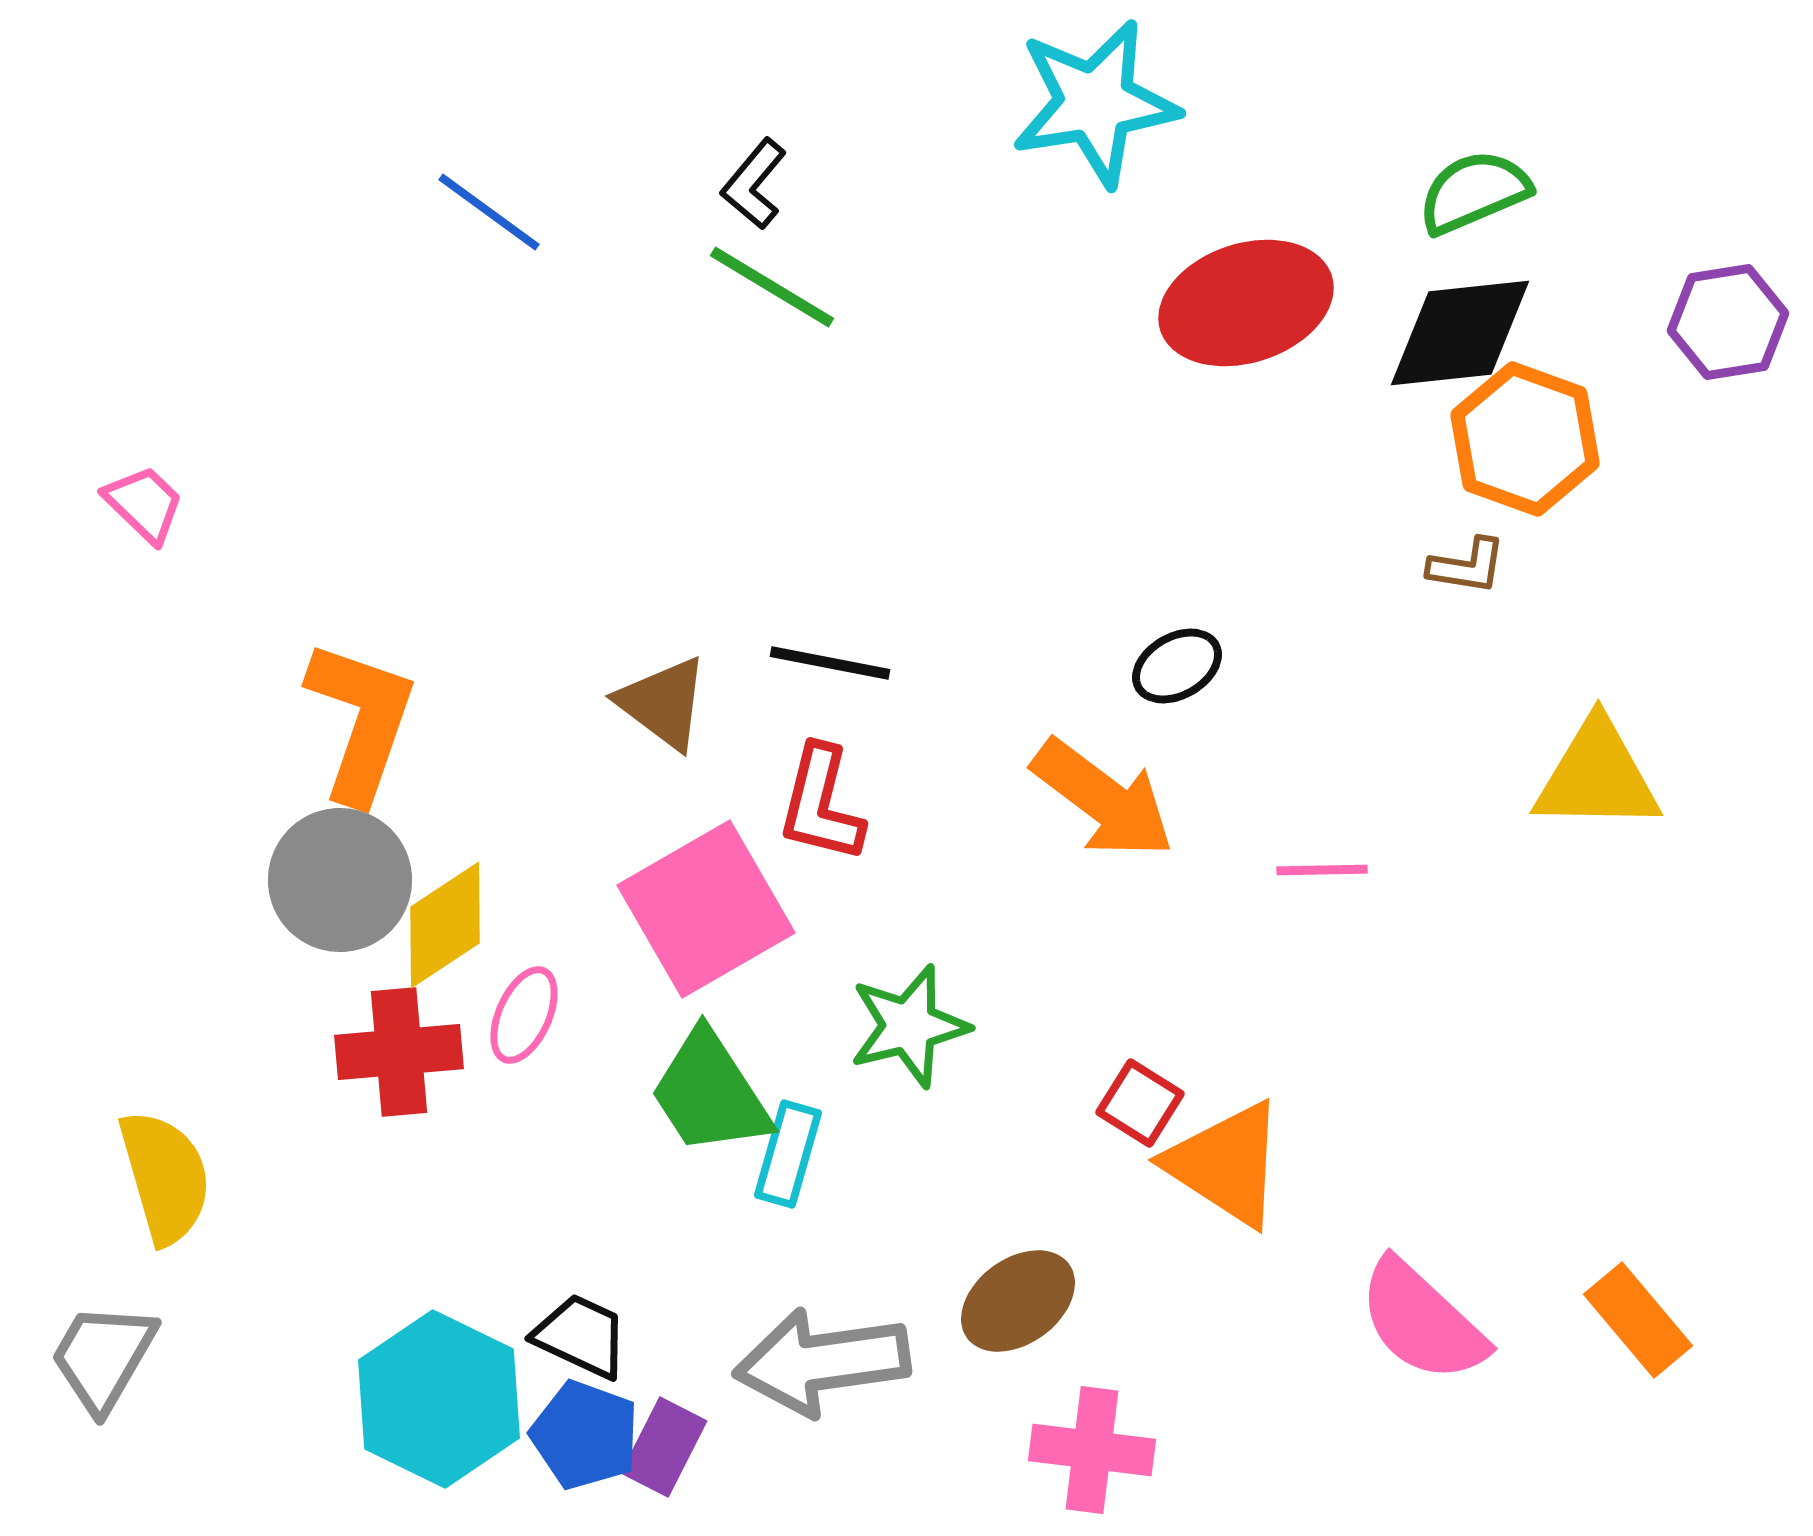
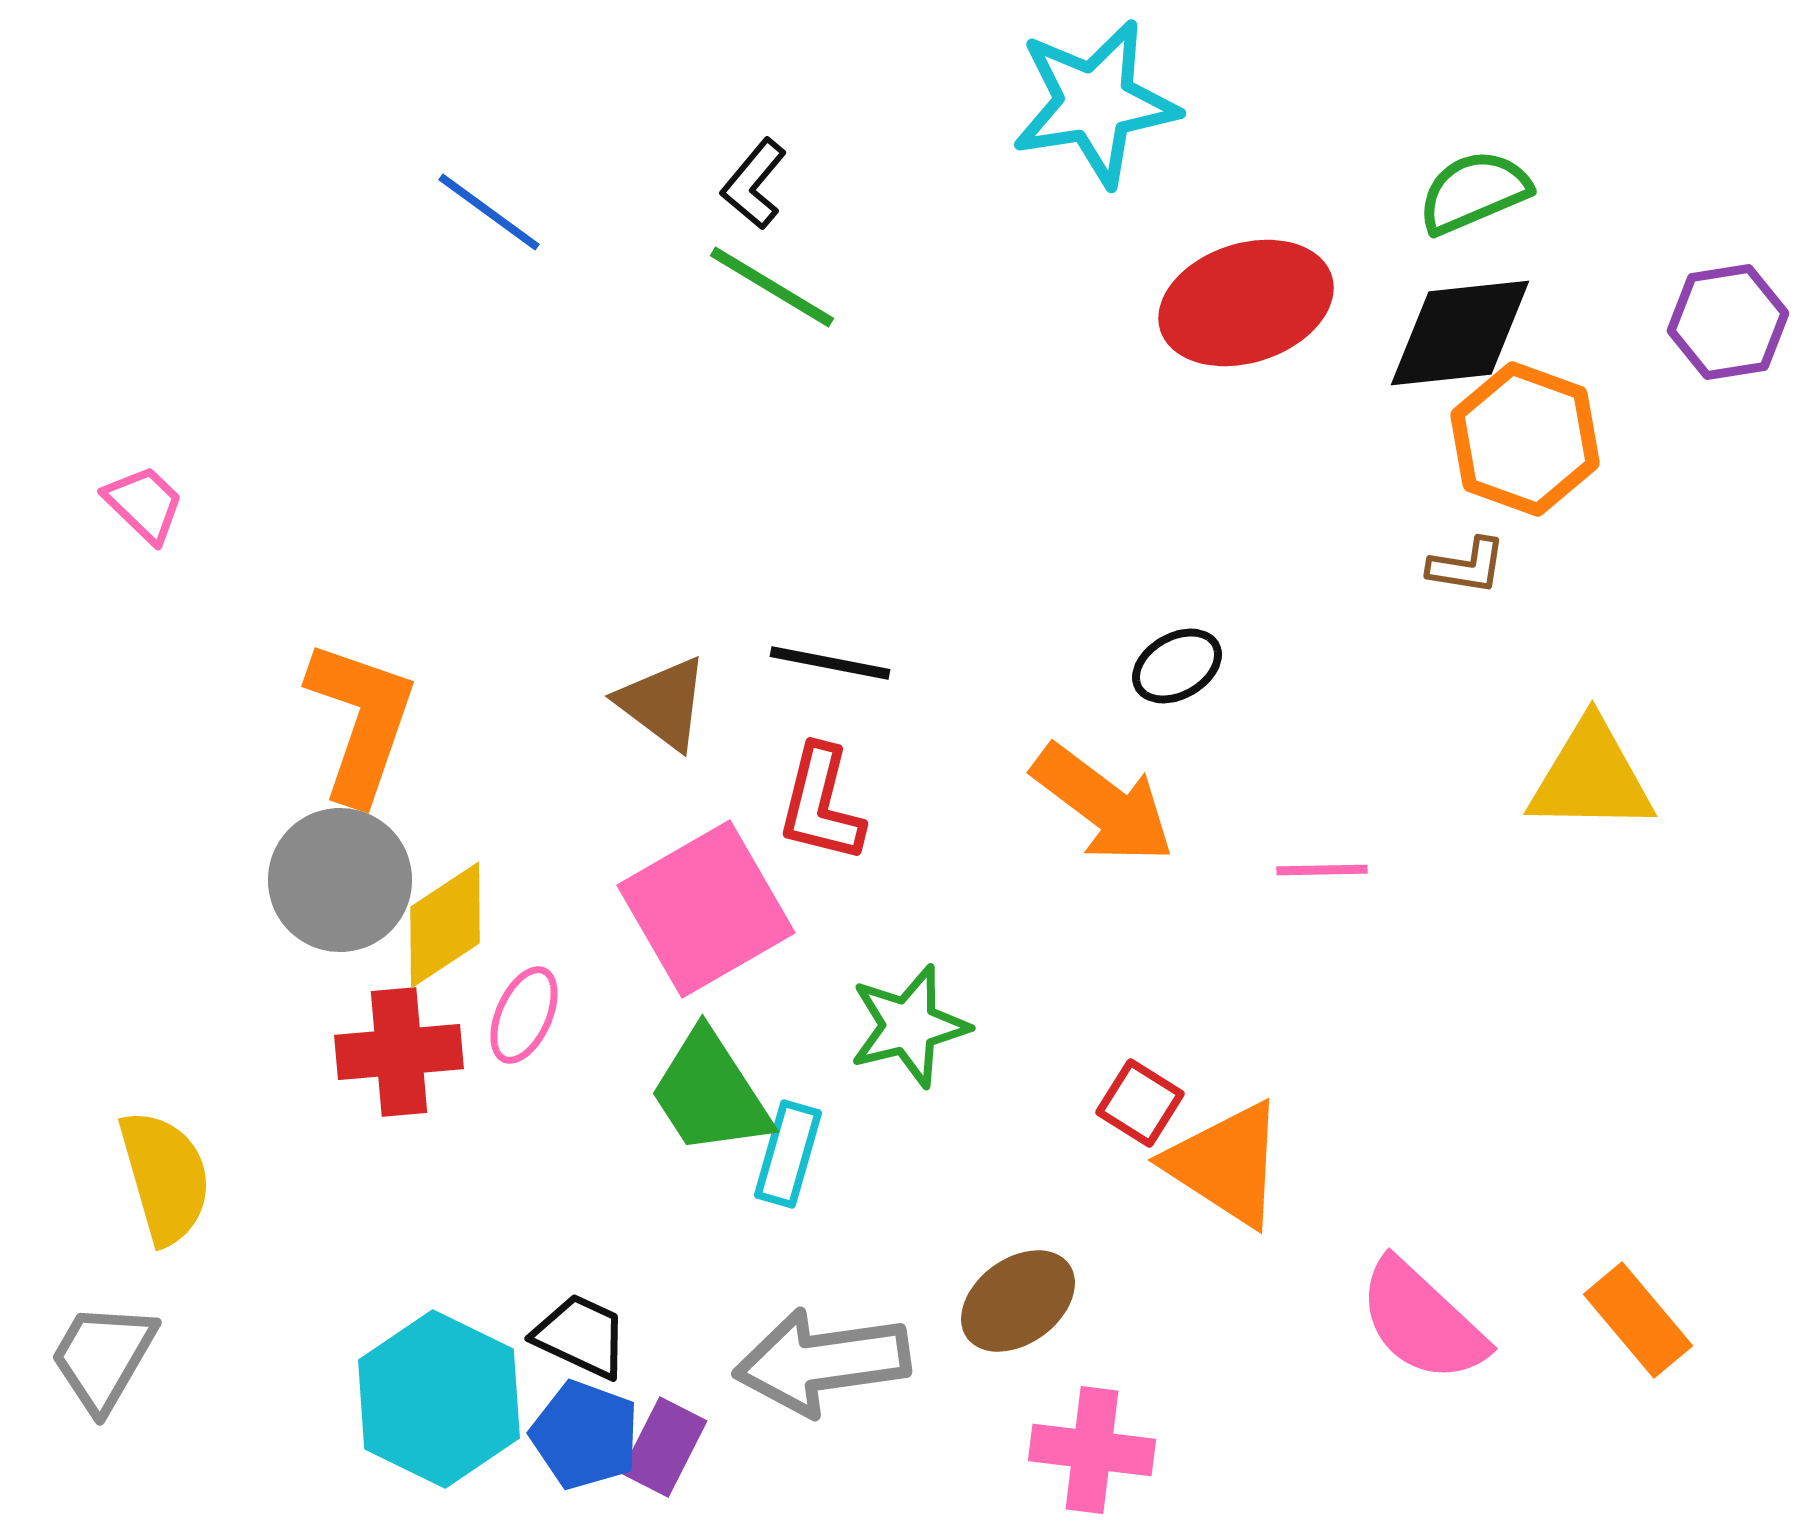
yellow triangle: moved 6 px left, 1 px down
orange arrow: moved 5 px down
